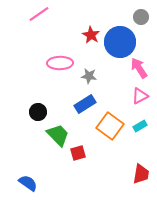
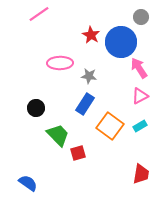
blue circle: moved 1 px right
blue rectangle: rotated 25 degrees counterclockwise
black circle: moved 2 px left, 4 px up
